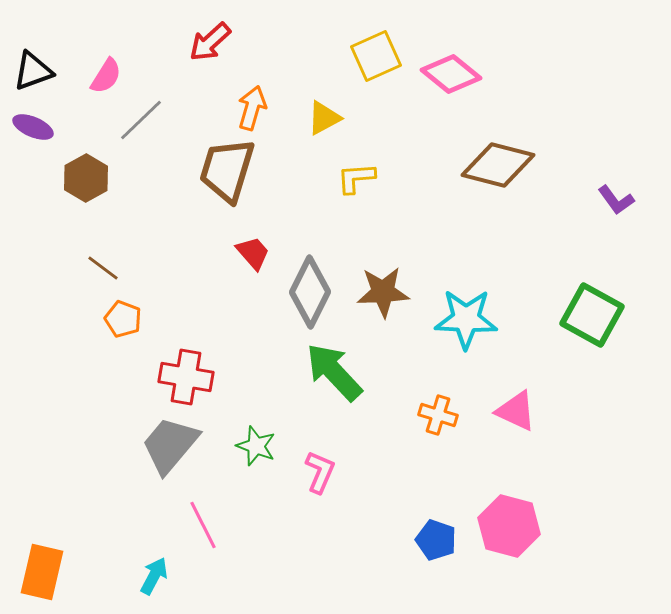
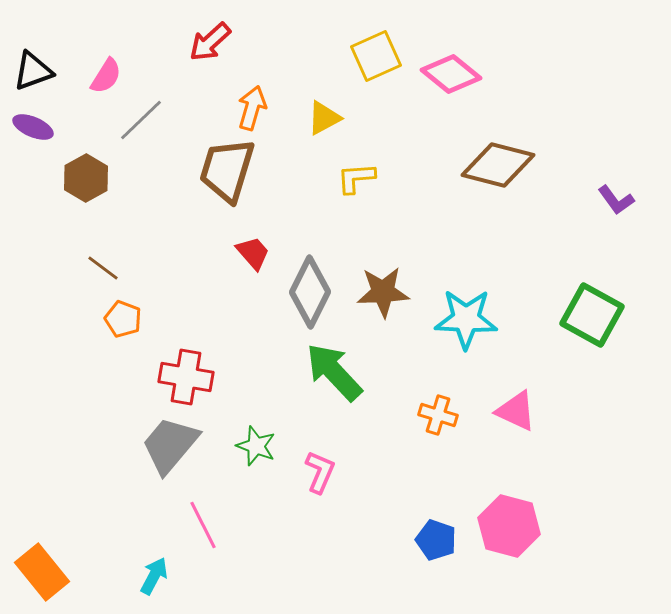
orange rectangle: rotated 52 degrees counterclockwise
